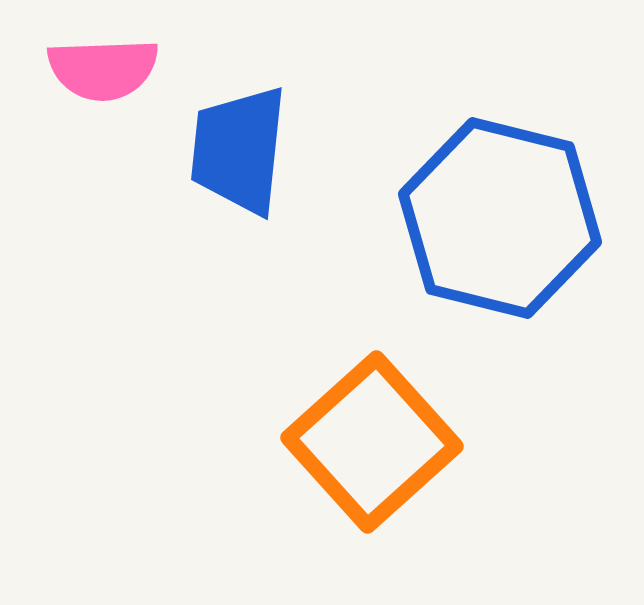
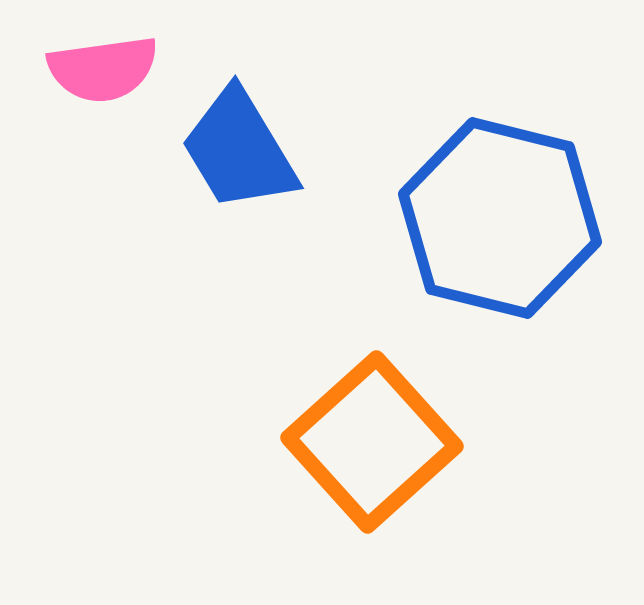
pink semicircle: rotated 6 degrees counterclockwise
blue trapezoid: rotated 37 degrees counterclockwise
